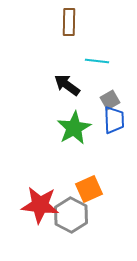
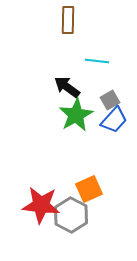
brown rectangle: moved 1 px left, 2 px up
black arrow: moved 2 px down
blue trapezoid: rotated 44 degrees clockwise
green star: moved 2 px right, 13 px up
red star: moved 1 px right
